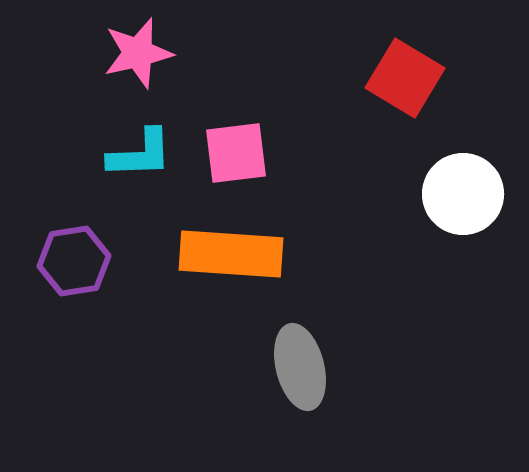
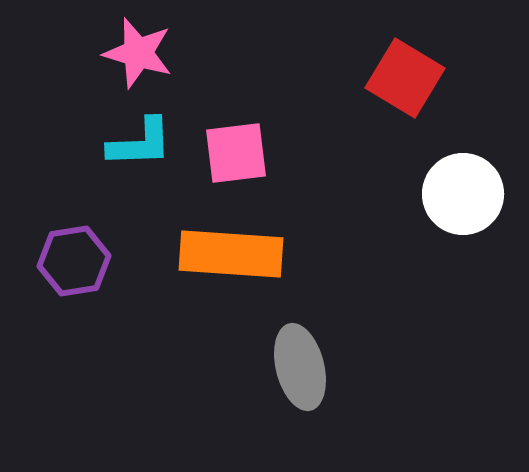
pink star: rotated 30 degrees clockwise
cyan L-shape: moved 11 px up
